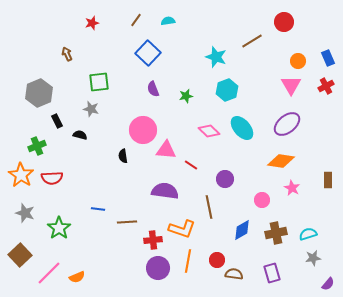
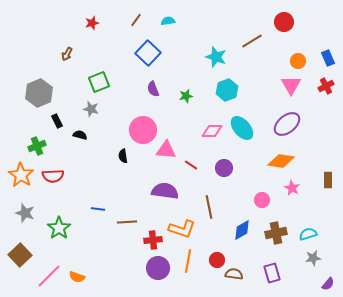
brown arrow at (67, 54): rotated 128 degrees counterclockwise
green square at (99, 82): rotated 15 degrees counterclockwise
pink diamond at (209, 131): moved 3 px right; rotated 45 degrees counterclockwise
red semicircle at (52, 178): moved 1 px right, 2 px up
purple circle at (225, 179): moved 1 px left, 11 px up
pink line at (49, 273): moved 3 px down
orange semicircle at (77, 277): rotated 42 degrees clockwise
